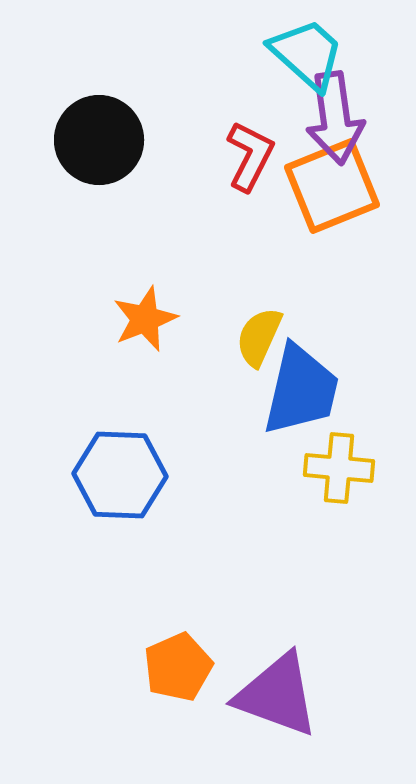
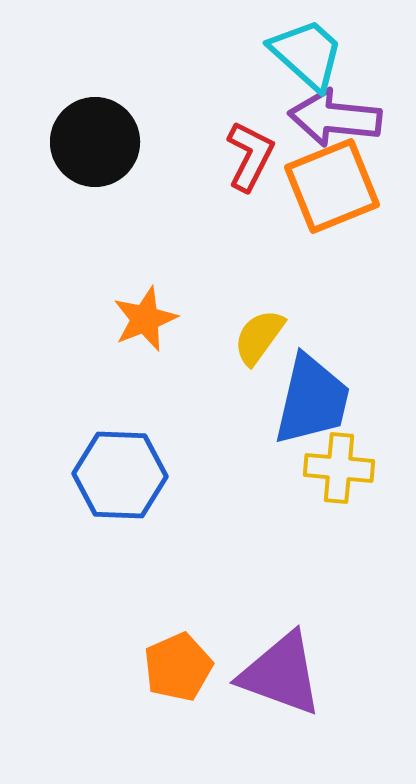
purple arrow: rotated 104 degrees clockwise
black circle: moved 4 px left, 2 px down
yellow semicircle: rotated 12 degrees clockwise
blue trapezoid: moved 11 px right, 10 px down
purple triangle: moved 4 px right, 21 px up
